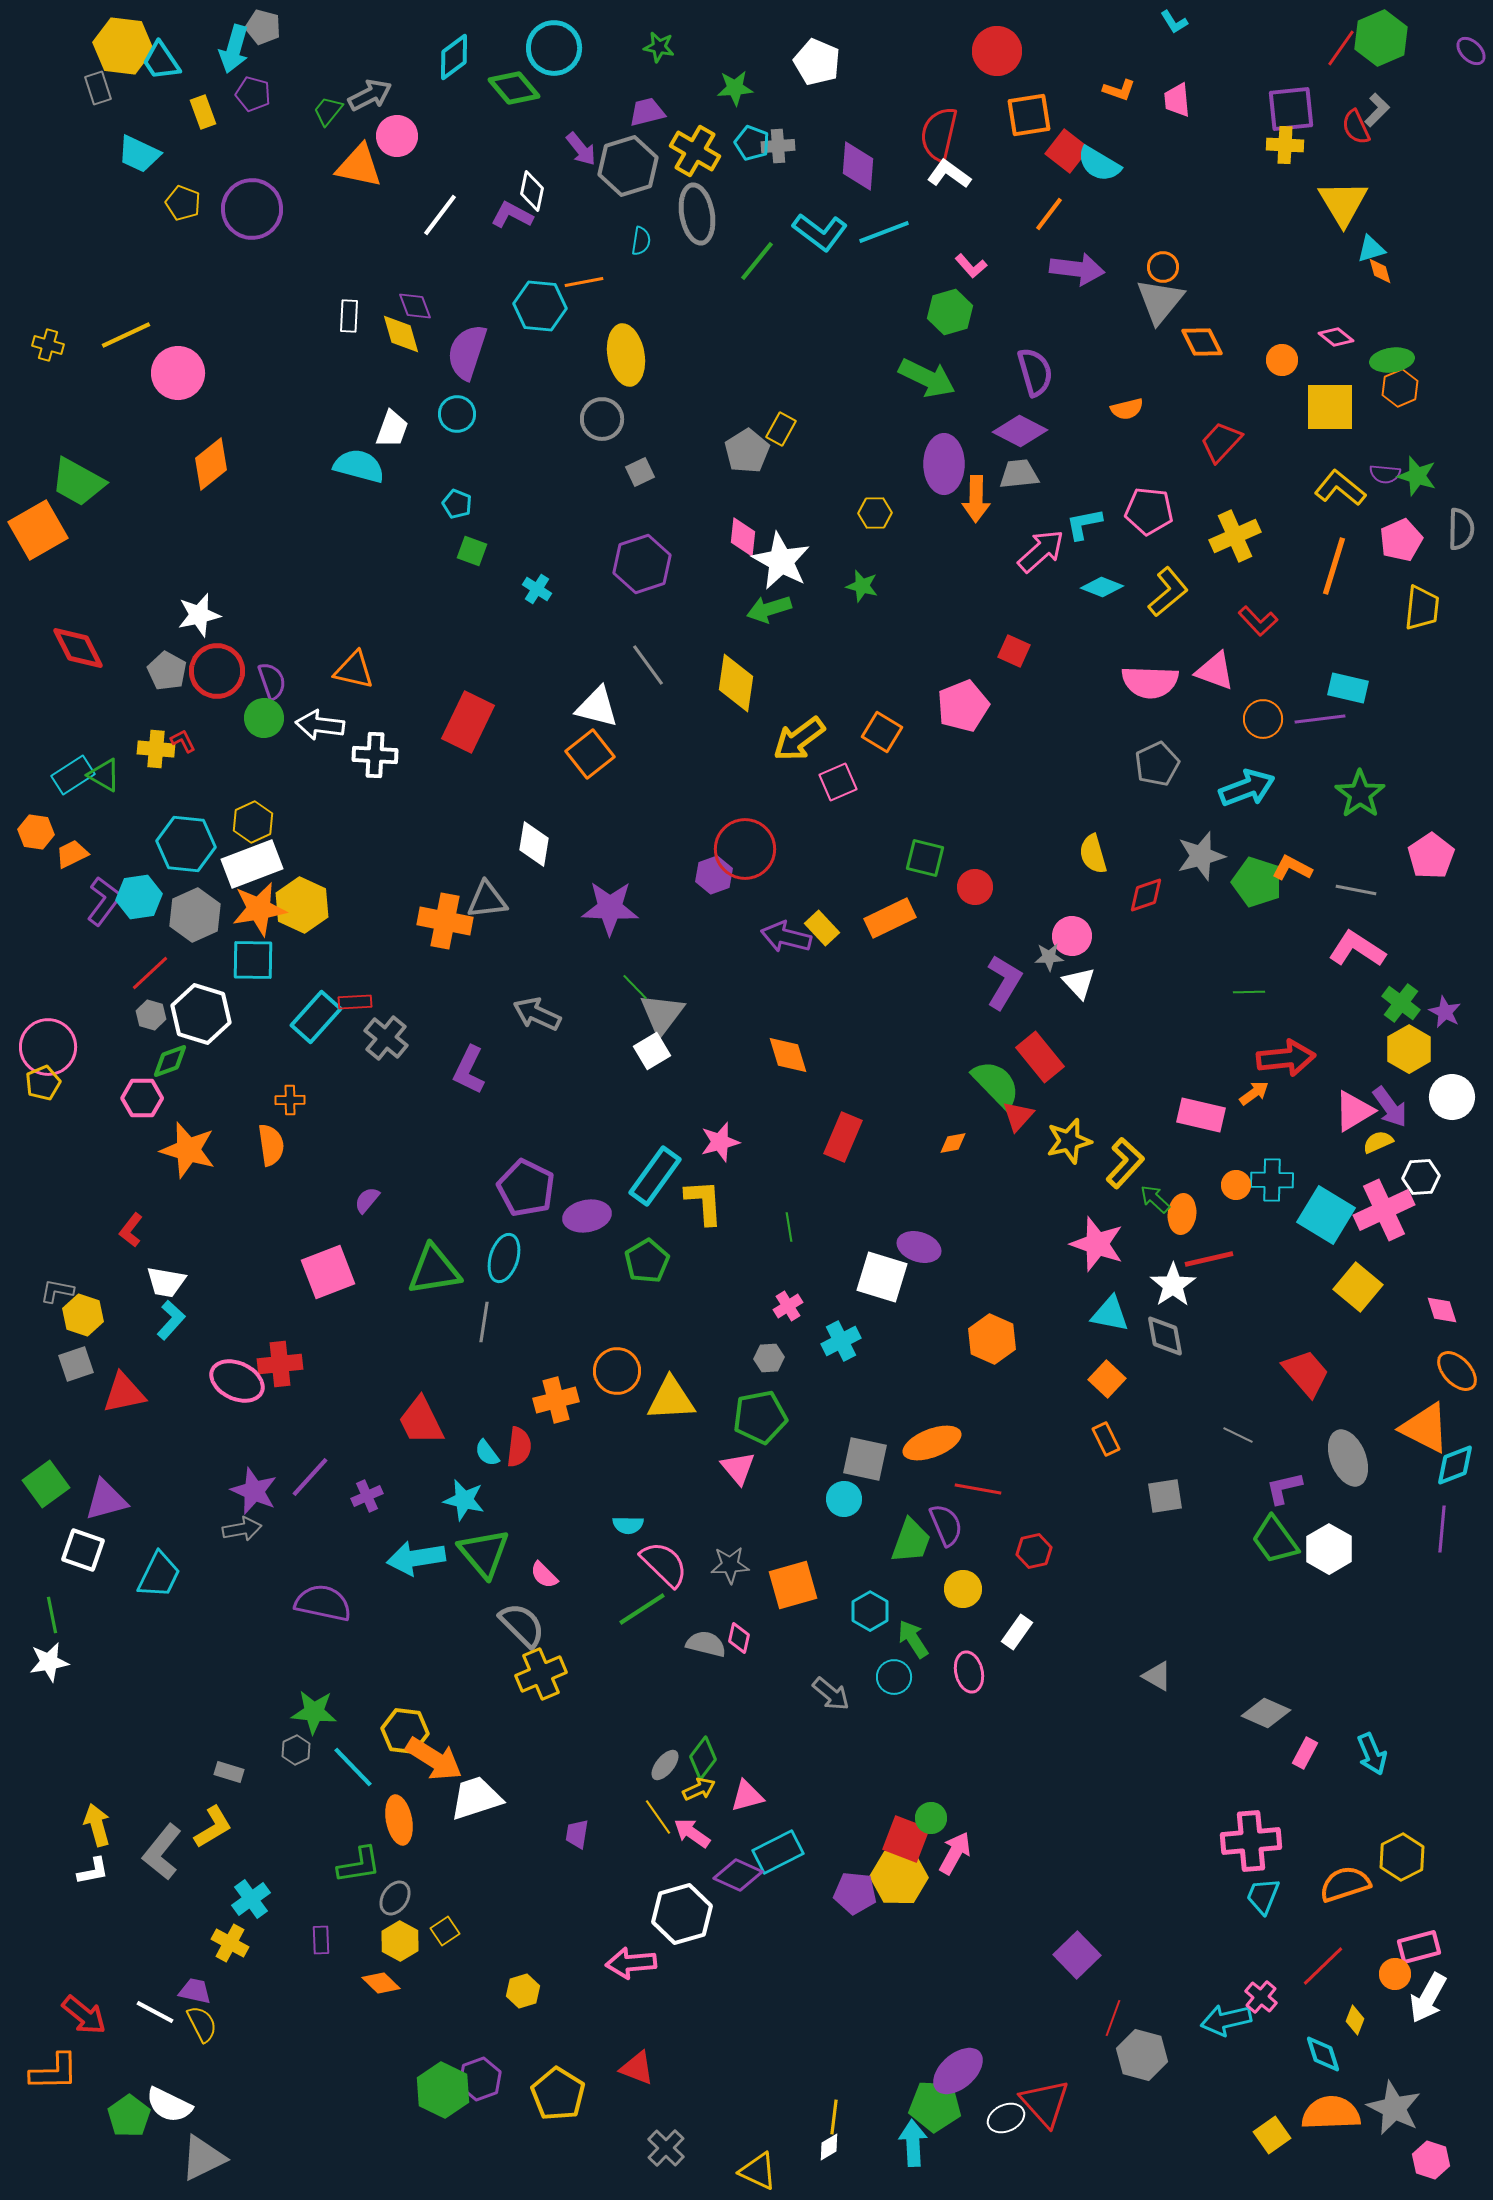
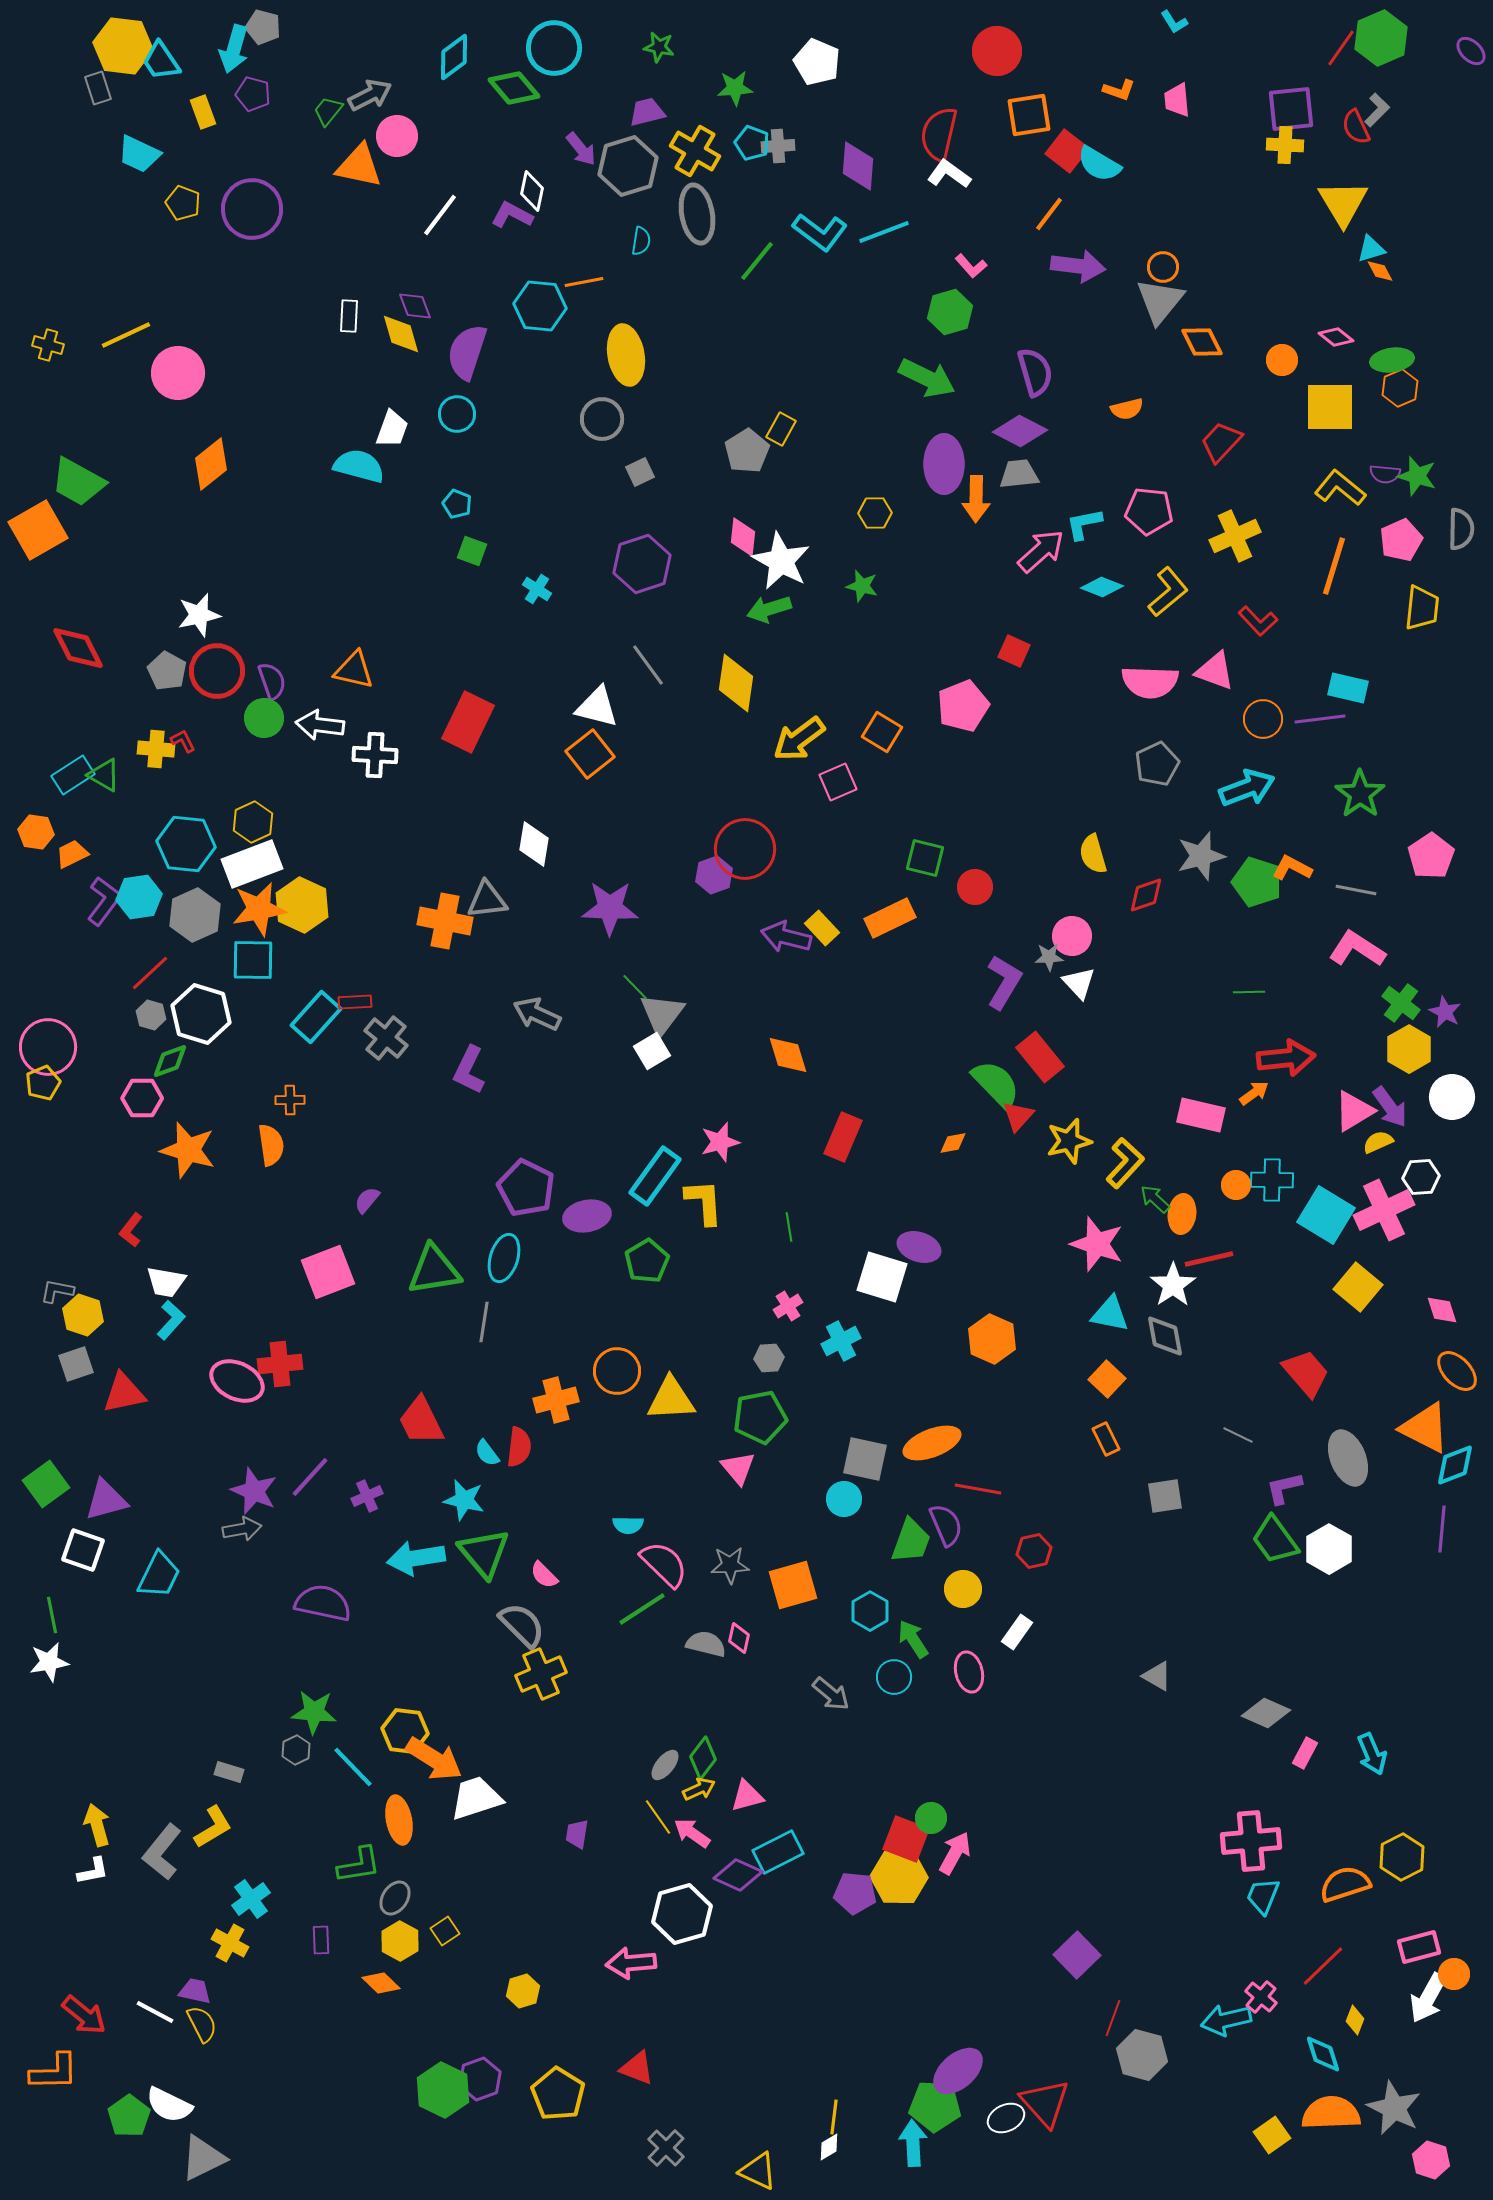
purple arrow at (1077, 269): moved 1 px right, 3 px up
orange diamond at (1380, 271): rotated 12 degrees counterclockwise
orange circle at (1395, 1974): moved 59 px right
